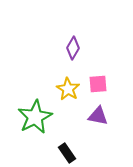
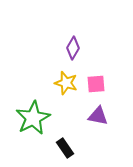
pink square: moved 2 px left
yellow star: moved 2 px left, 6 px up; rotated 15 degrees counterclockwise
green star: moved 2 px left, 1 px down
black rectangle: moved 2 px left, 5 px up
